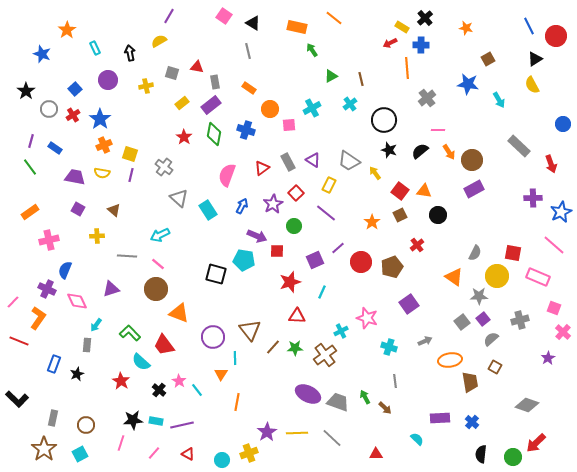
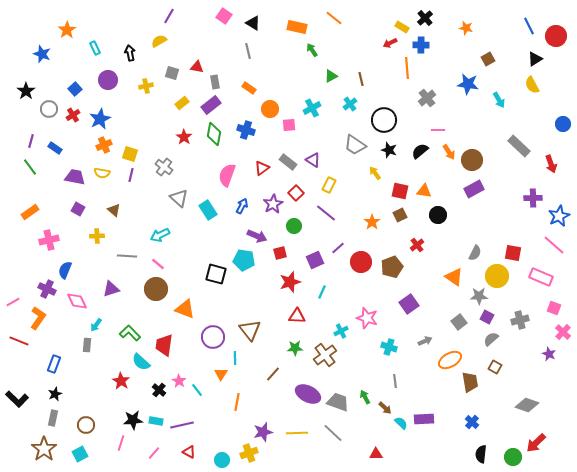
blue star at (100, 119): rotated 10 degrees clockwise
gray trapezoid at (349, 161): moved 6 px right, 16 px up
gray rectangle at (288, 162): rotated 24 degrees counterclockwise
red square at (400, 191): rotated 24 degrees counterclockwise
blue star at (561, 212): moved 2 px left, 4 px down
red square at (277, 251): moved 3 px right, 2 px down; rotated 16 degrees counterclockwise
pink rectangle at (538, 277): moved 3 px right
pink line at (13, 302): rotated 16 degrees clockwise
orange triangle at (179, 313): moved 6 px right, 4 px up
purple square at (483, 319): moved 4 px right, 2 px up; rotated 24 degrees counterclockwise
gray square at (462, 322): moved 3 px left
red trapezoid at (164, 345): rotated 45 degrees clockwise
brown line at (273, 347): moved 27 px down
purple star at (548, 358): moved 1 px right, 4 px up; rotated 16 degrees counterclockwise
orange ellipse at (450, 360): rotated 20 degrees counterclockwise
black star at (77, 374): moved 22 px left, 20 px down
purple rectangle at (440, 418): moved 16 px left, 1 px down
purple star at (267, 432): moved 4 px left; rotated 18 degrees clockwise
gray line at (332, 438): moved 1 px right, 5 px up
cyan semicircle at (417, 439): moved 16 px left, 16 px up
red triangle at (188, 454): moved 1 px right, 2 px up
